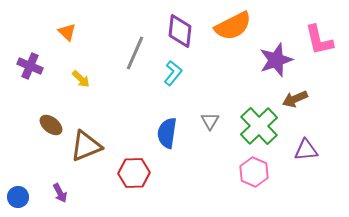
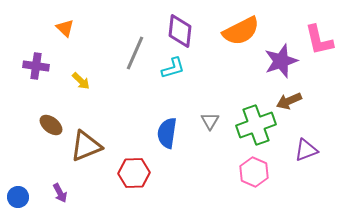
orange semicircle: moved 8 px right, 5 px down
orange triangle: moved 2 px left, 4 px up
purple star: moved 5 px right, 1 px down
purple cross: moved 6 px right; rotated 15 degrees counterclockwise
cyan L-shape: moved 5 px up; rotated 35 degrees clockwise
yellow arrow: moved 2 px down
brown arrow: moved 6 px left, 2 px down
green cross: moved 3 px left, 1 px up; rotated 24 degrees clockwise
purple triangle: rotated 15 degrees counterclockwise
